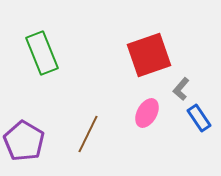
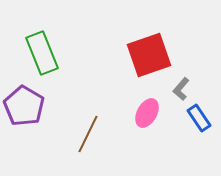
purple pentagon: moved 35 px up
